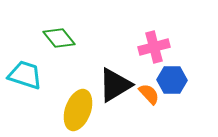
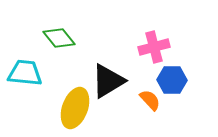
cyan trapezoid: moved 2 px up; rotated 12 degrees counterclockwise
black triangle: moved 7 px left, 4 px up
orange semicircle: moved 1 px right, 6 px down
yellow ellipse: moved 3 px left, 2 px up
